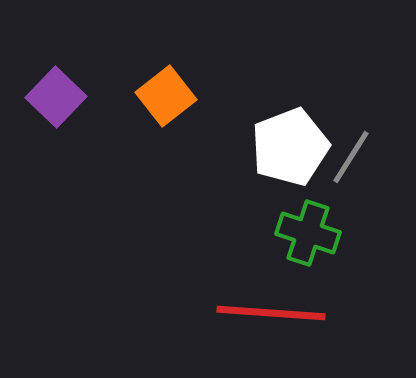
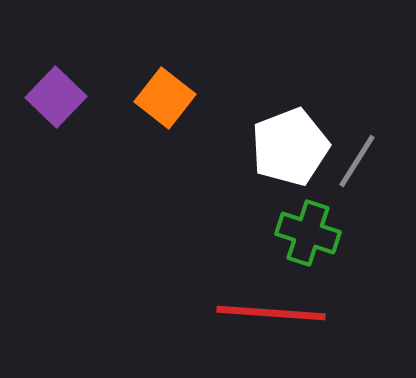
orange square: moved 1 px left, 2 px down; rotated 14 degrees counterclockwise
gray line: moved 6 px right, 4 px down
